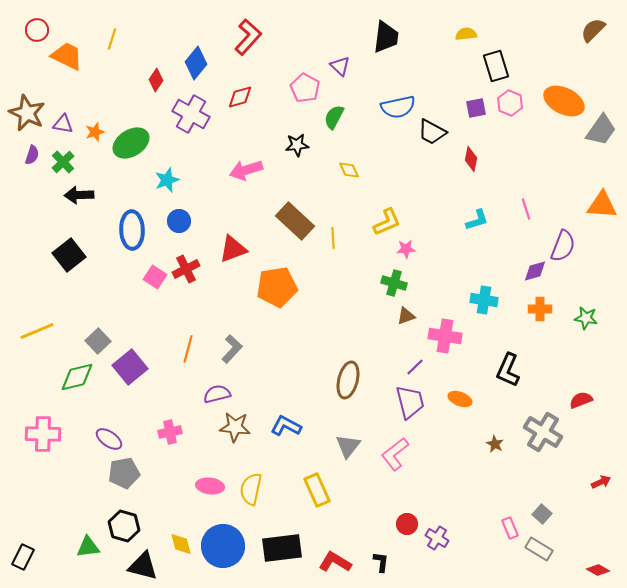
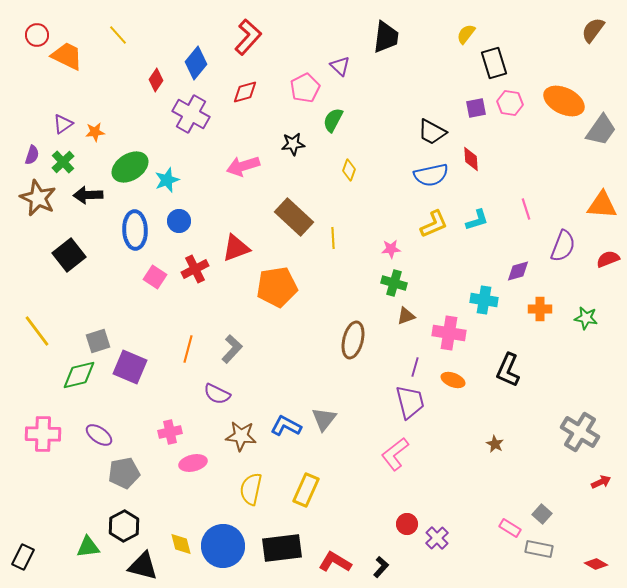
red circle at (37, 30): moved 5 px down
brown semicircle at (593, 30): rotated 8 degrees counterclockwise
yellow semicircle at (466, 34): rotated 45 degrees counterclockwise
yellow line at (112, 39): moved 6 px right, 4 px up; rotated 60 degrees counterclockwise
black rectangle at (496, 66): moved 2 px left, 3 px up
pink pentagon at (305, 88): rotated 16 degrees clockwise
red diamond at (240, 97): moved 5 px right, 5 px up
pink hexagon at (510, 103): rotated 15 degrees counterclockwise
blue semicircle at (398, 107): moved 33 px right, 68 px down
brown star at (27, 113): moved 11 px right, 85 px down
green semicircle at (334, 117): moved 1 px left, 3 px down
purple triangle at (63, 124): rotated 45 degrees counterclockwise
orange star at (95, 132): rotated 12 degrees clockwise
green ellipse at (131, 143): moved 1 px left, 24 px down
black star at (297, 145): moved 4 px left, 1 px up
red diamond at (471, 159): rotated 15 degrees counterclockwise
pink arrow at (246, 170): moved 3 px left, 4 px up
yellow diamond at (349, 170): rotated 45 degrees clockwise
black arrow at (79, 195): moved 9 px right
brown rectangle at (295, 221): moved 1 px left, 4 px up
yellow L-shape at (387, 222): moved 47 px right, 2 px down
blue ellipse at (132, 230): moved 3 px right
red triangle at (233, 249): moved 3 px right, 1 px up
pink star at (406, 249): moved 15 px left
red cross at (186, 269): moved 9 px right
purple diamond at (535, 271): moved 17 px left
yellow line at (37, 331): rotated 76 degrees clockwise
pink cross at (445, 336): moved 4 px right, 3 px up
gray square at (98, 341): rotated 25 degrees clockwise
purple square at (130, 367): rotated 28 degrees counterclockwise
purple line at (415, 367): rotated 30 degrees counterclockwise
green diamond at (77, 377): moved 2 px right, 2 px up
brown ellipse at (348, 380): moved 5 px right, 40 px up
purple semicircle at (217, 394): rotated 140 degrees counterclockwise
orange ellipse at (460, 399): moved 7 px left, 19 px up
red semicircle at (581, 400): moved 27 px right, 141 px up
brown star at (235, 427): moved 6 px right, 9 px down
gray cross at (543, 432): moved 37 px right
purple ellipse at (109, 439): moved 10 px left, 4 px up
gray triangle at (348, 446): moved 24 px left, 27 px up
pink ellipse at (210, 486): moved 17 px left, 23 px up; rotated 20 degrees counterclockwise
yellow rectangle at (317, 490): moved 11 px left; rotated 48 degrees clockwise
black hexagon at (124, 526): rotated 16 degrees clockwise
pink rectangle at (510, 528): rotated 35 degrees counterclockwise
purple cross at (437, 538): rotated 15 degrees clockwise
gray rectangle at (539, 549): rotated 20 degrees counterclockwise
black L-shape at (381, 562): moved 5 px down; rotated 35 degrees clockwise
red diamond at (598, 570): moved 2 px left, 6 px up
